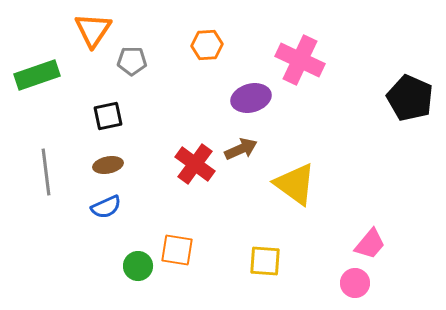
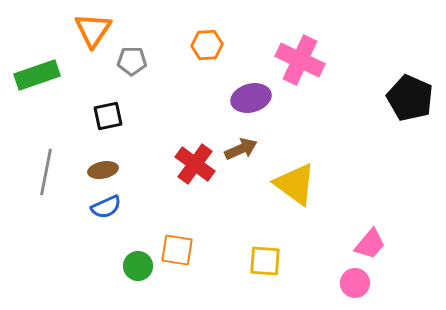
brown ellipse: moved 5 px left, 5 px down
gray line: rotated 18 degrees clockwise
